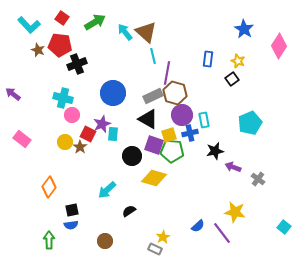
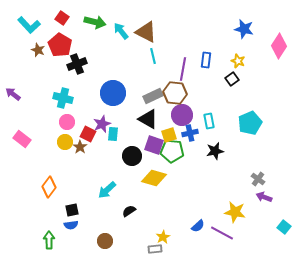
green arrow at (95, 22): rotated 45 degrees clockwise
blue star at (244, 29): rotated 18 degrees counterclockwise
cyan arrow at (125, 32): moved 4 px left, 1 px up
brown triangle at (146, 32): rotated 15 degrees counterclockwise
red pentagon at (60, 45): rotated 25 degrees clockwise
blue rectangle at (208, 59): moved 2 px left, 1 px down
purple line at (167, 73): moved 16 px right, 4 px up
brown hexagon at (175, 93): rotated 10 degrees counterclockwise
pink circle at (72, 115): moved 5 px left, 7 px down
cyan rectangle at (204, 120): moved 5 px right, 1 px down
purple arrow at (233, 167): moved 31 px right, 30 px down
purple line at (222, 233): rotated 25 degrees counterclockwise
gray rectangle at (155, 249): rotated 32 degrees counterclockwise
